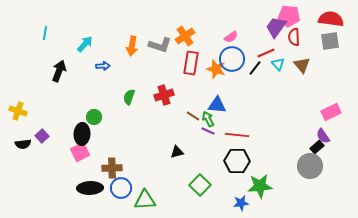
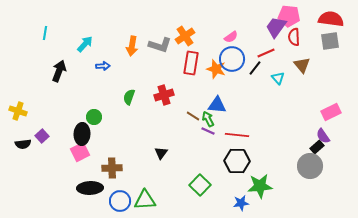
cyan triangle at (278, 64): moved 14 px down
black triangle at (177, 152): moved 16 px left, 1 px down; rotated 40 degrees counterclockwise
blue circle at (121, 188): moved 1 px left, 13 px down
